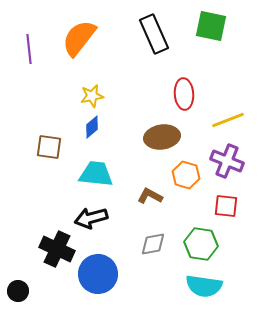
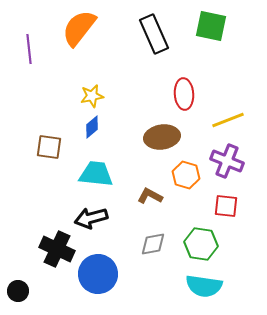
orange semicircle: moved 10 px up
